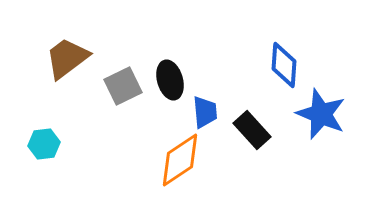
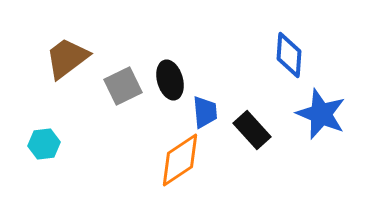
blue diamond: moved 5 px right, 10 px up
